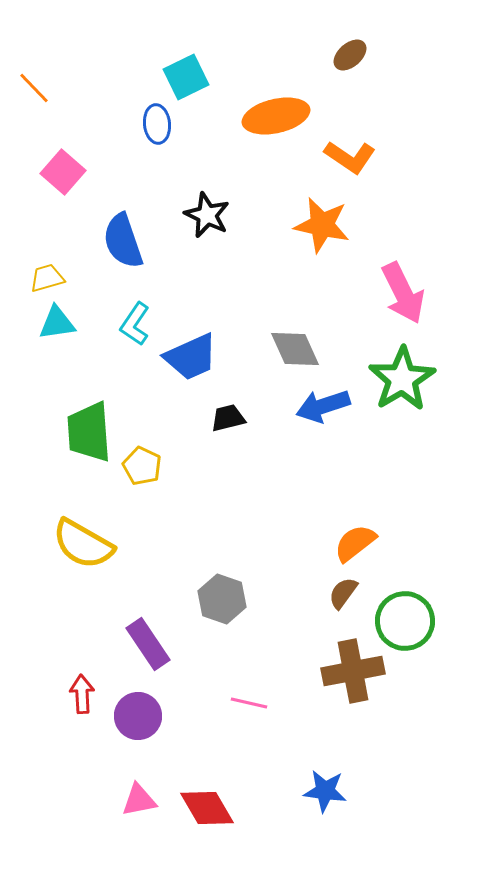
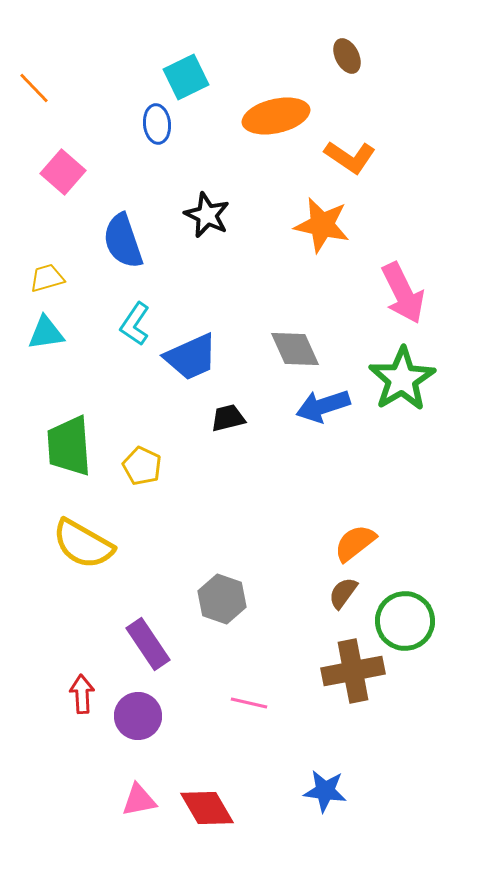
brown ellipse: moved 3 px left, 1 px down; rotated 76 degrees counterclockwise
cyan triangle: moved 11 px left, 10 px down
green trapezoid: moved 20 px left, 14 px down
